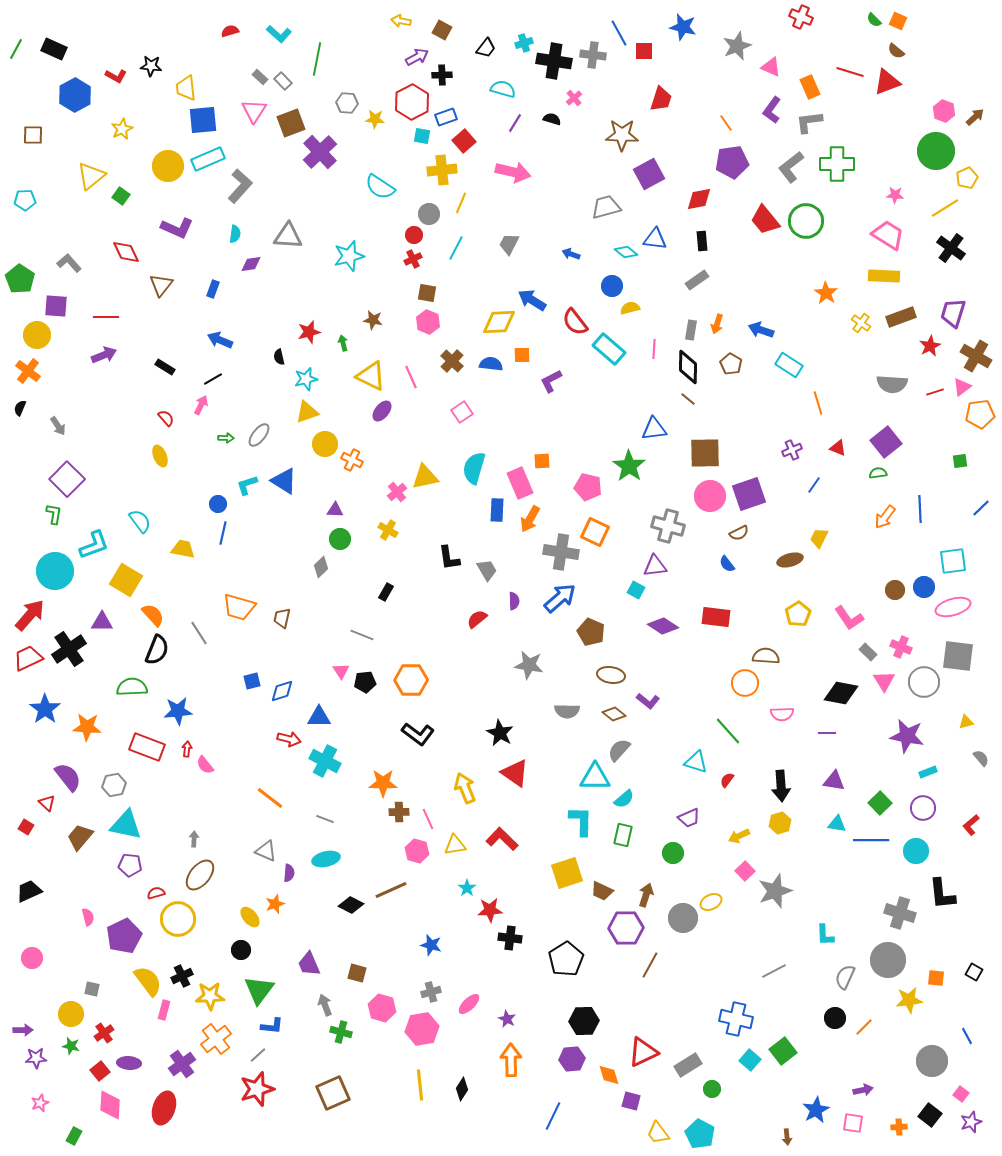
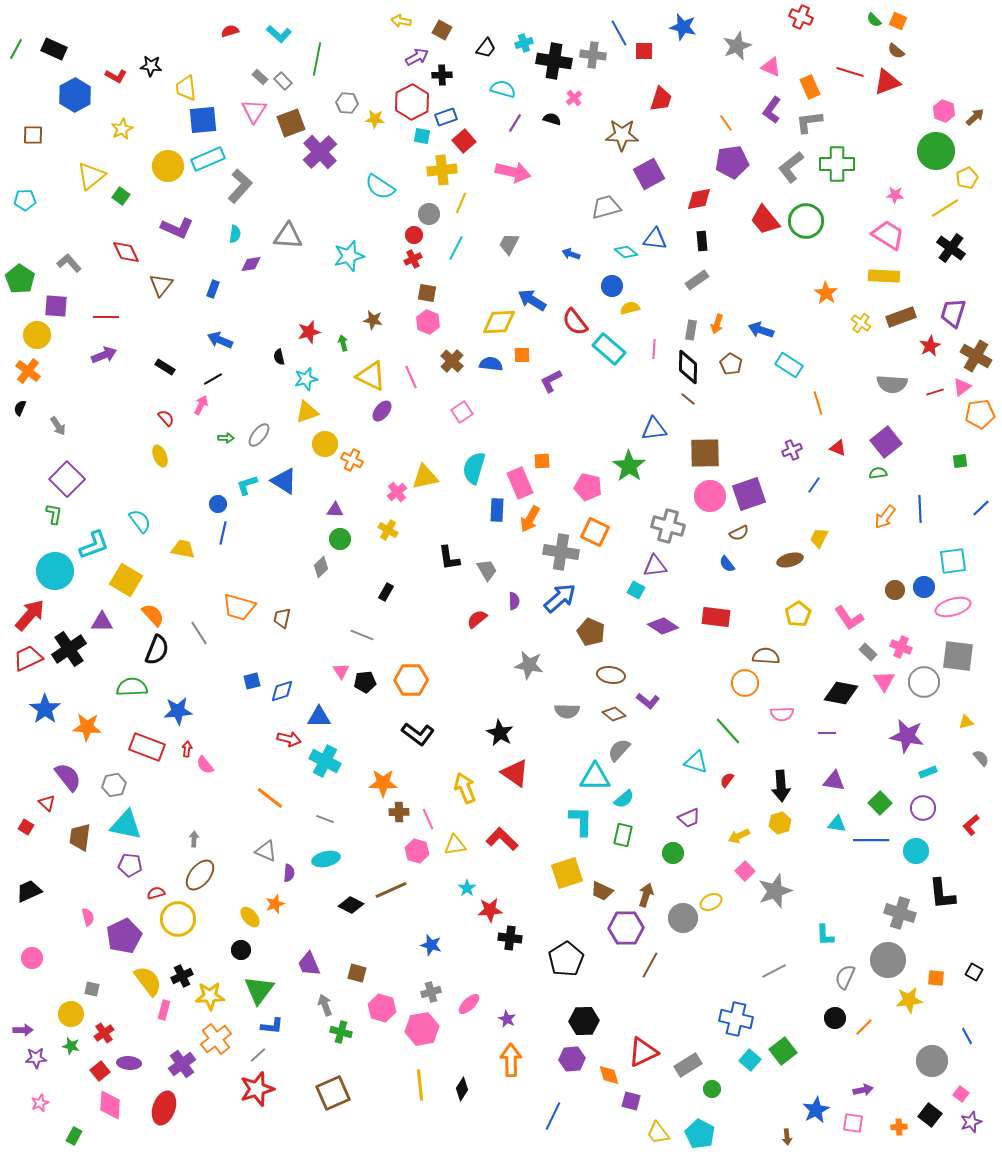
brown trapezoid at (80, 837): rotated 32 degrees counterclockwise
